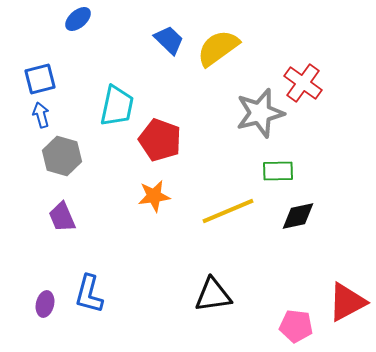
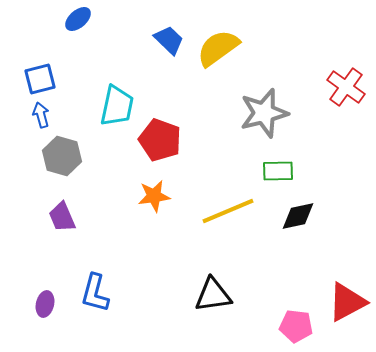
red cross: moved 43 px right, 4 px down
gray star: moved 4 px right
blue L-shape: moved 6 px right, 1 px up
